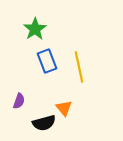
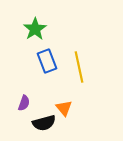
purple semicircle: moved 5 px right, 2 px down
